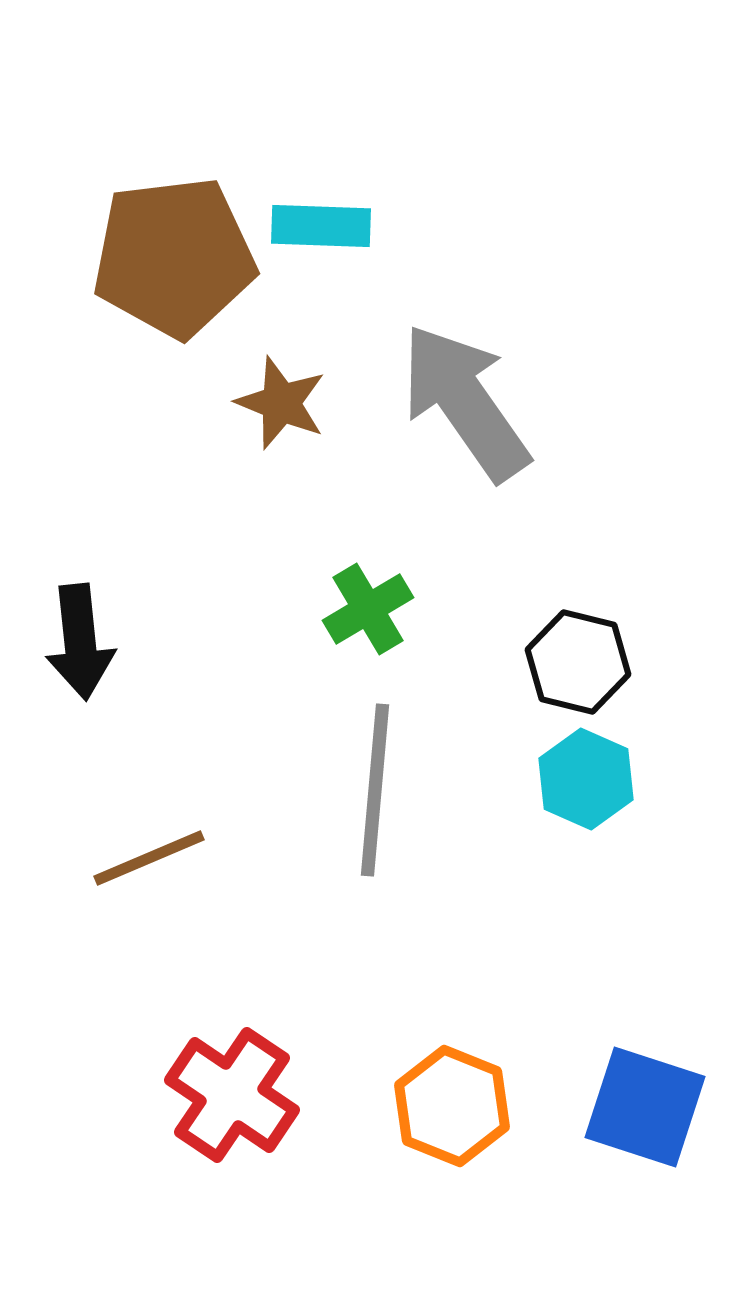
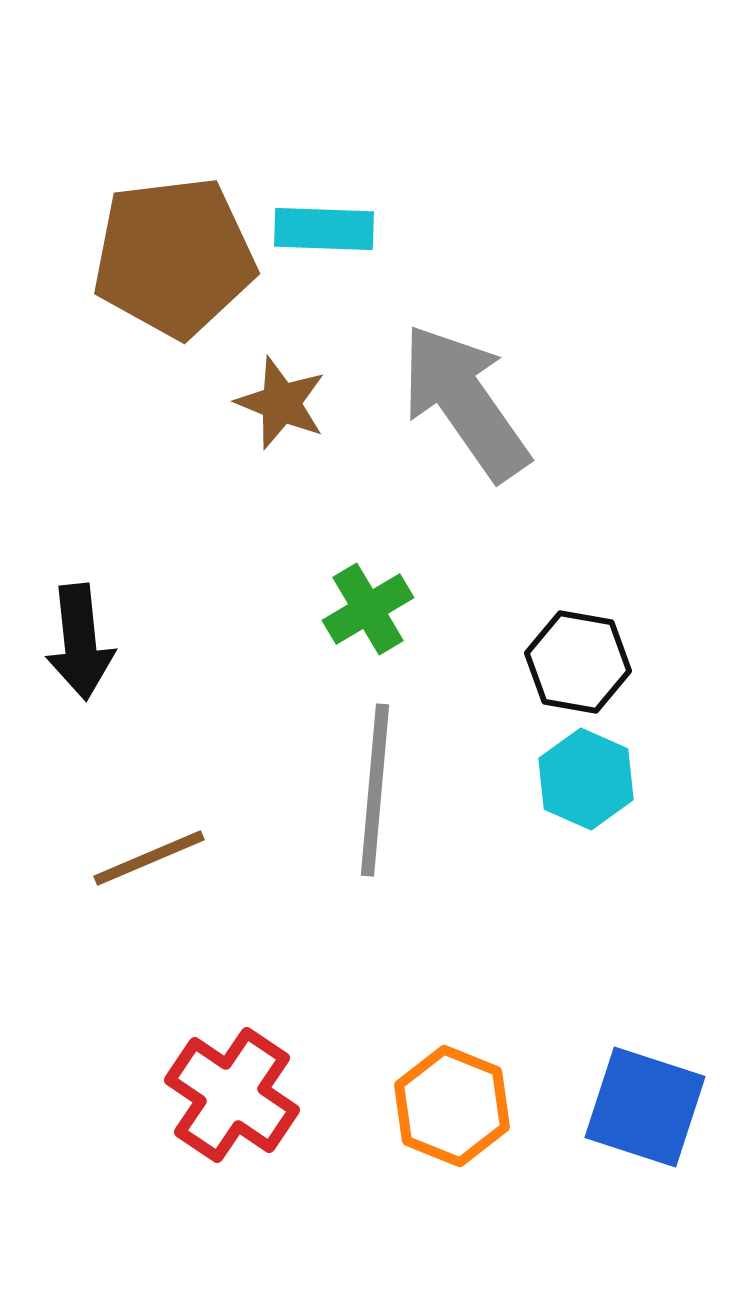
cyan rectangle: moved 3 px right, 3 px down
black hexagon: rotated 4 degrees counterclockwise
